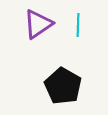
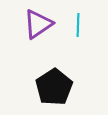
black pentagon: moved 9 px left, 1 px down; rotated 9 degrees clockwise
